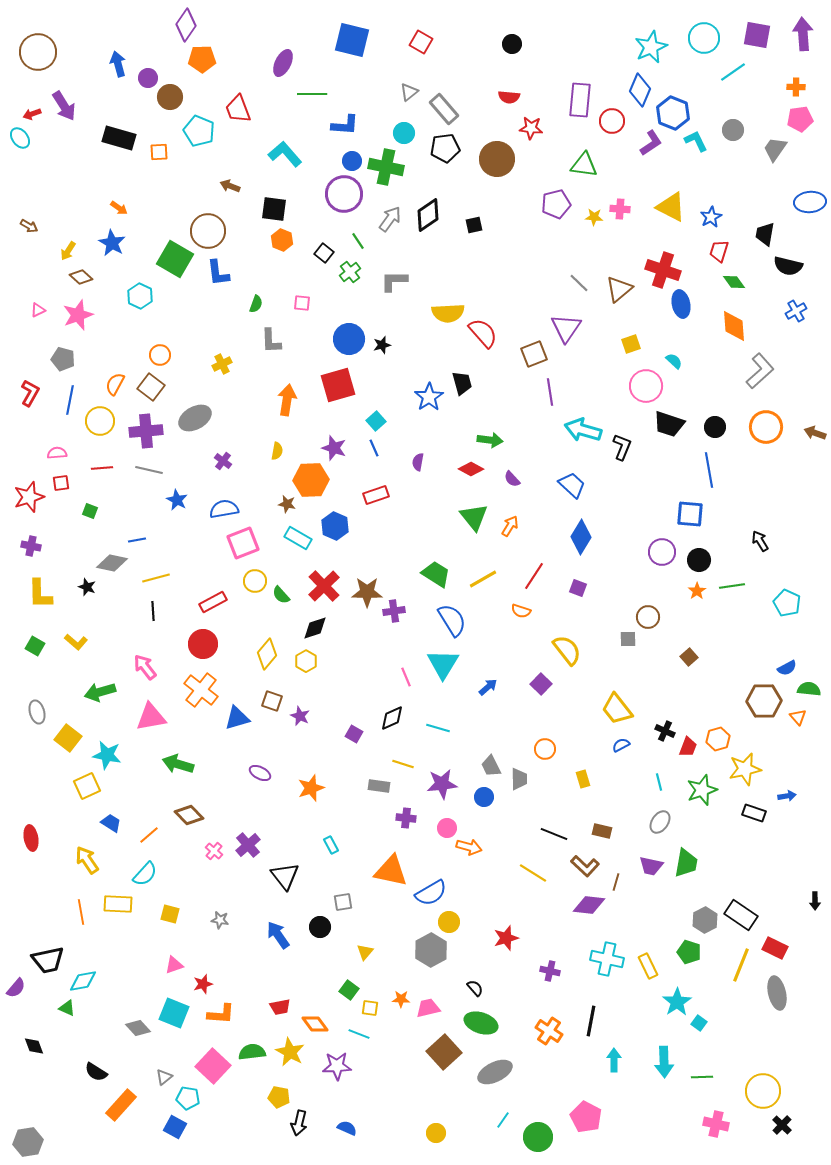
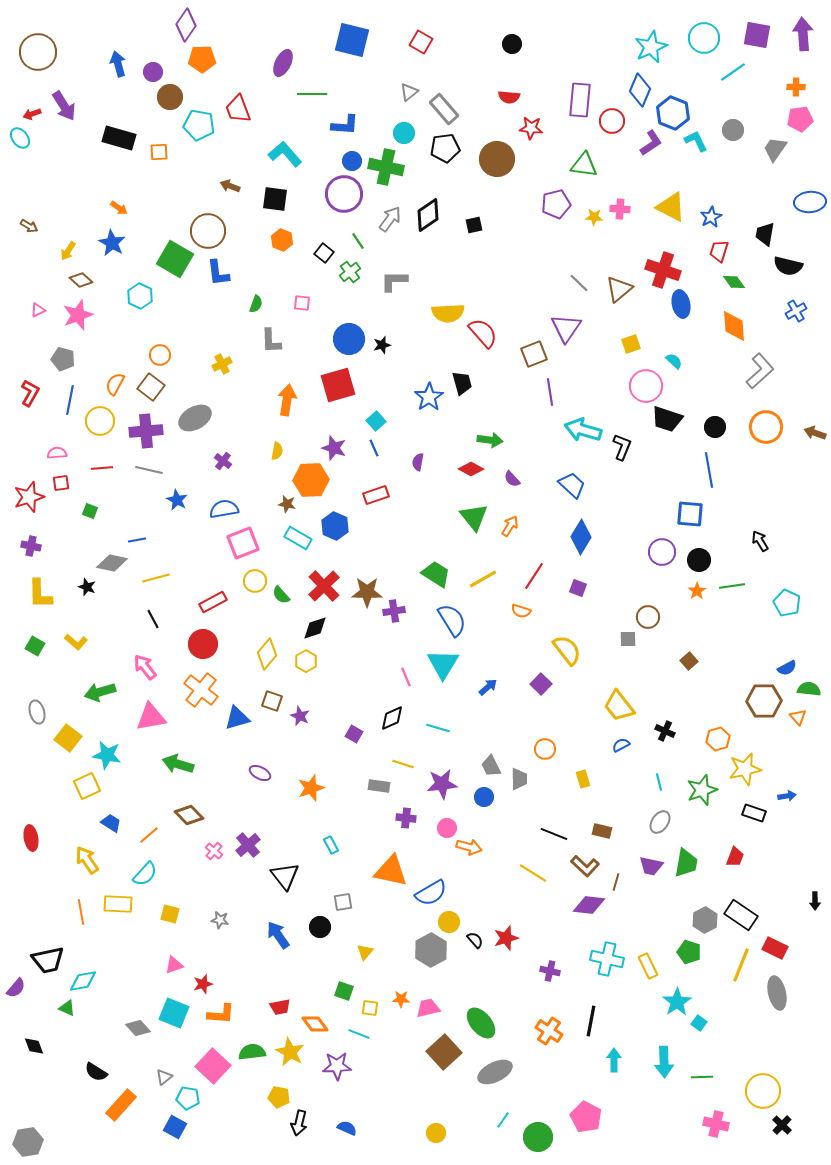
purple circle at (148, 78): moved 5 px right, 6 px up
cyan pentagon at (199, 131): moved 6 px up; rotated 12 degrees counterclockwise
black square at (274, 209): moved 1 px right, 10 px up
brown diamond at (81, 277): moved 3 px down
black trapezoid at (669, 424): moved 2 px left, 5 px up
black line at (153, 611): moved 8 px down; rotated 24 degrees counterclockwise
brown square at (689, 657): moved 4 px down
yellow trapezoid at (617, 709): moved 2 px right, 3 px up
red trapezoid at (688, 747): moved 47 px right, 110 px down
black semicircle at (475, 988): moved 48 px up
green square at (349, 990): moved 5 px left, 1 px down; rotated 18 degrees counterclockwise
green ellipse at (481, 1023): rotated 32 degrees clockwise
